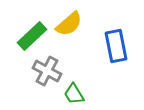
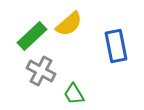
gray cross: moved 6 px left
